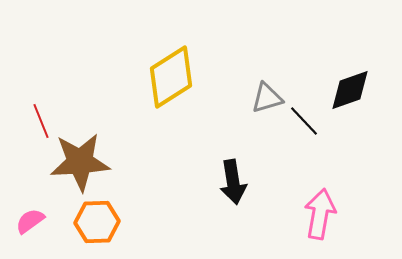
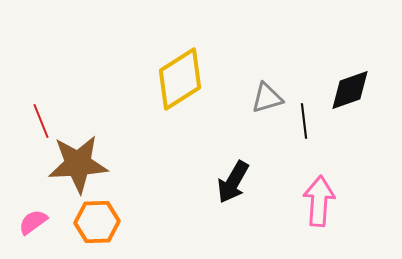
yellow diamond: moved 9 px right, 2 px down
black line: rotated 36 degrees clockwise
brown star: moved 2 px left, 2 px down
black arrow: rotated 39 degrees clockwise
pink arrow: moved 1 px left, 13 px up; rotated 6 degrees counterclockwise
pink semicircle: moved 3 px right, 1 px down
